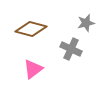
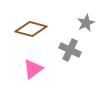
gray star: rotated 12 degrees counterclockwise
gray cross: moved 1 px left, 1 px down
